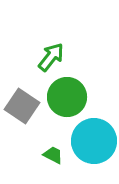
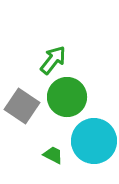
green arrow: moved 2 px right, 3 px down
